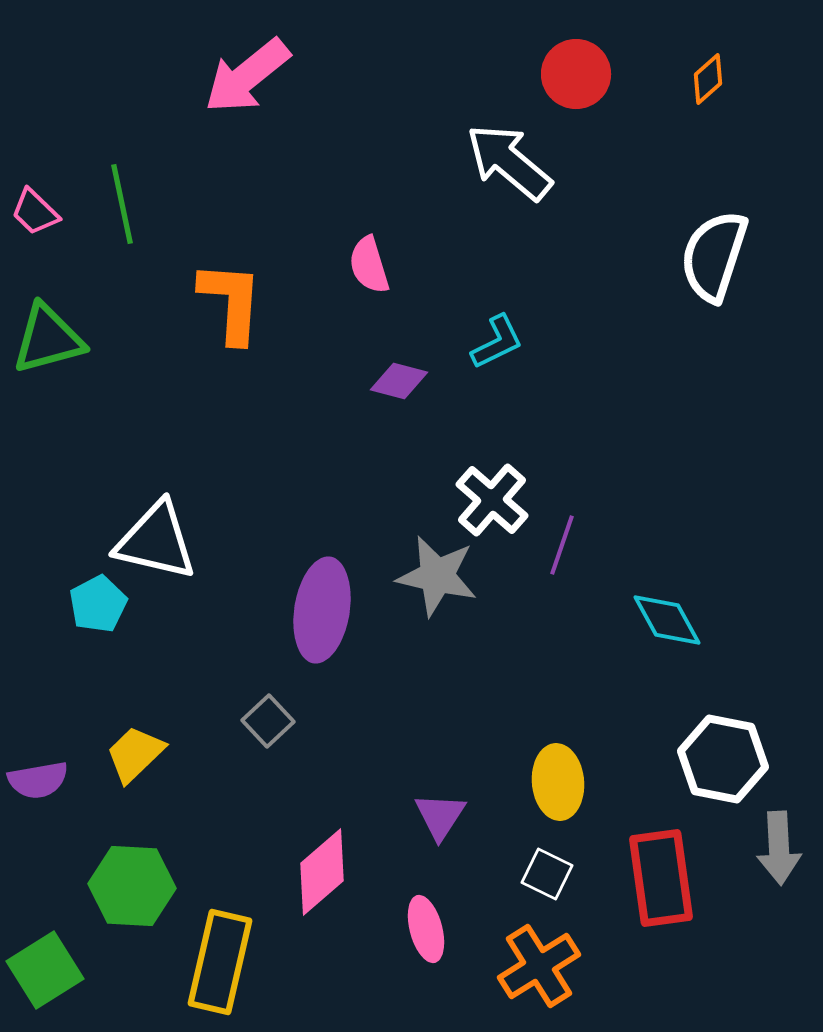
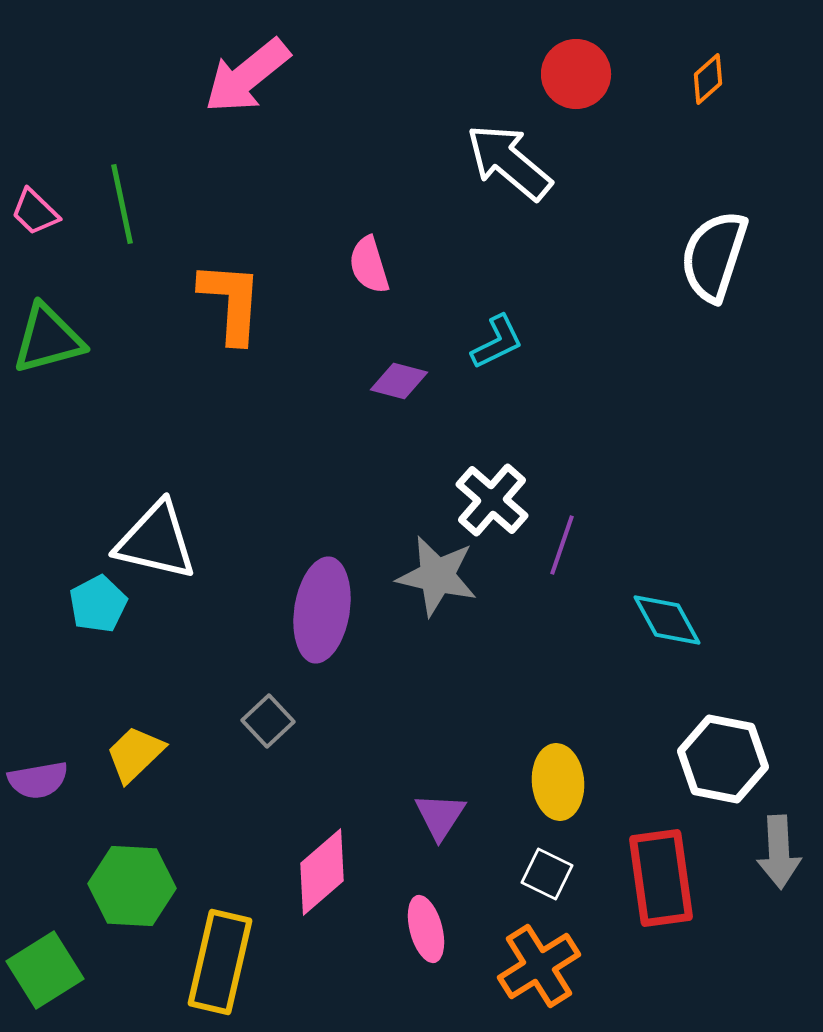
gray arrow: moved 4 px down
